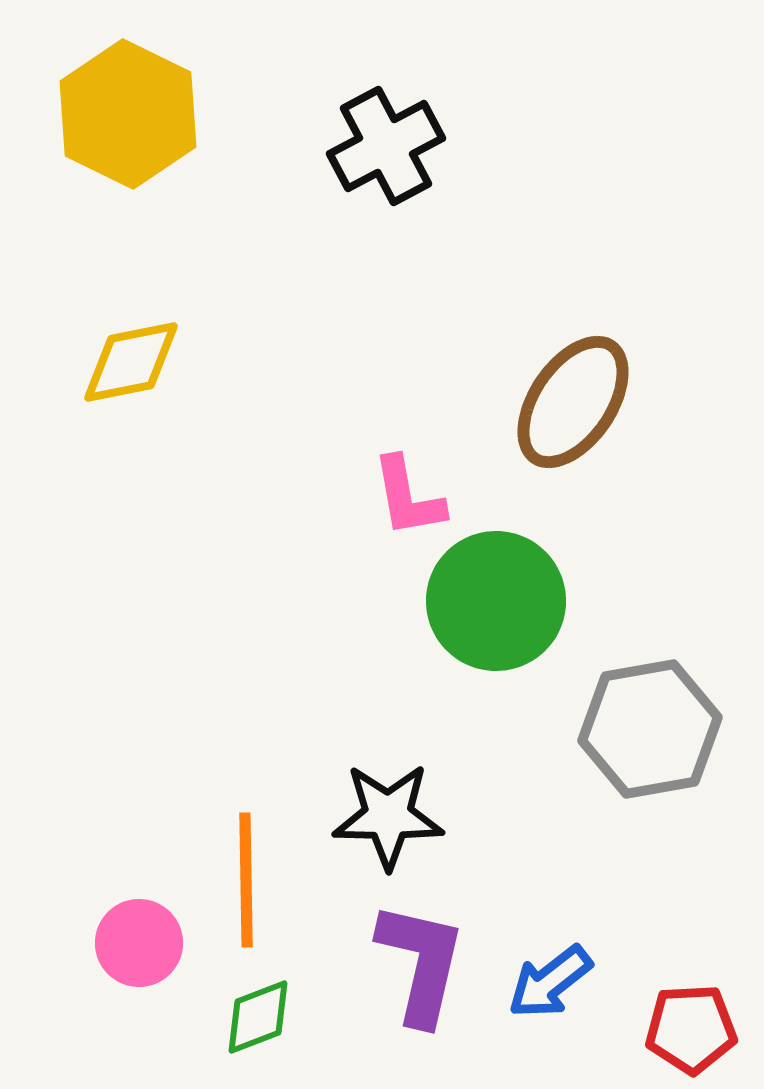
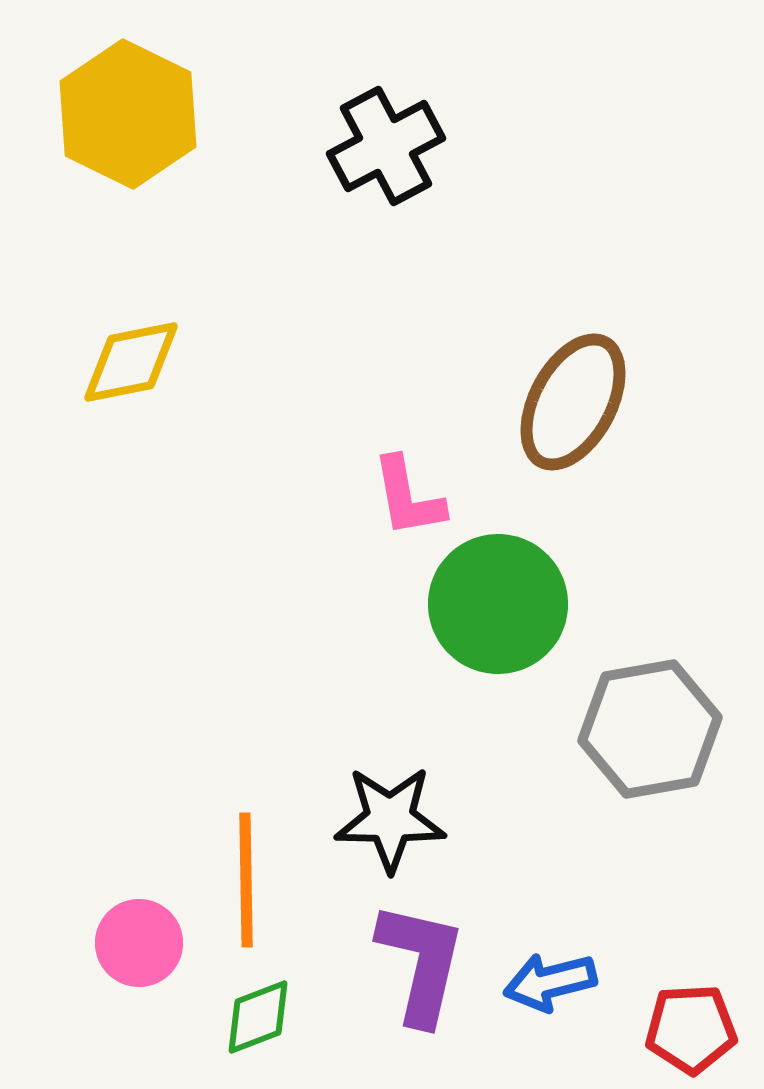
brown ellipse: rotated 6 degrees counterclockwise
green circle: moved 2 px right, 3 px down
black star: moved 2 px right, 3 px down
blue arrow: rotated 24 degrees clockwise
